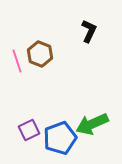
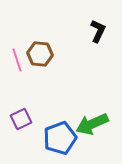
black L-shape: moved 9 px right
brown hexagon: rotated 15 degrees counterclockwise
pink line: moved 1 px up
purple square: moved 8 px left, 11 px up
